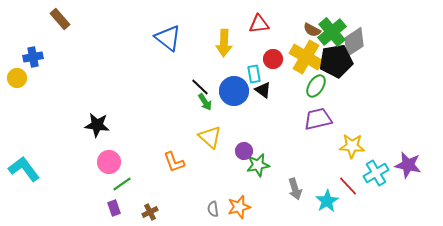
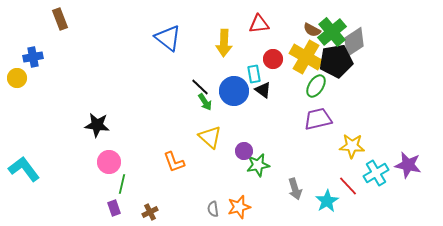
brown rectangle: rotated 20 degrees clockwise
green line: rotated 42 degrees counterclockwise
